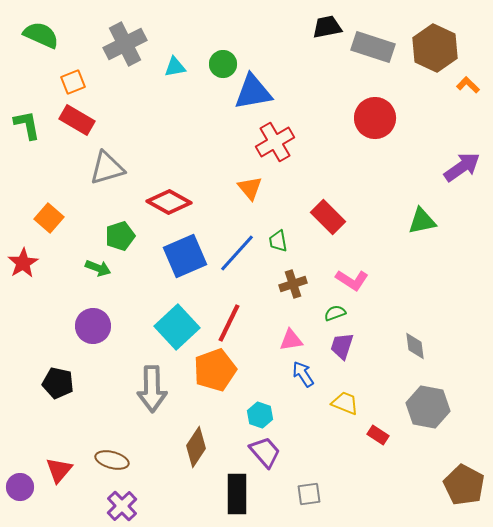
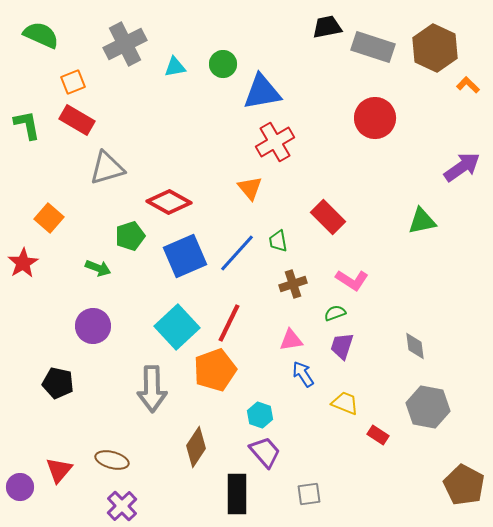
blue triangle at (253, 92): moved 9 px right
green pentagon at (120, 236): moved 10 px right
